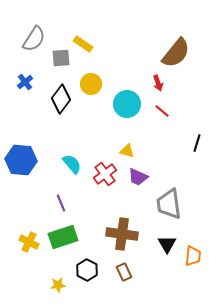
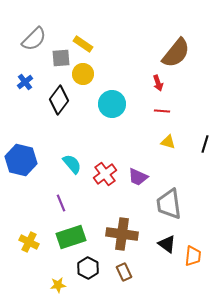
gray semicircle: rotated 12 degrees clockwise
yellow circle: moved 8 px left, 10 px up
black diamond: moved 2 px left, 1 px down
cyan circle: moved 15 px left
red line: rotated 35 degrees counterclockwise
black line: moved 8 px right, 1 px down
yellow triangle: moved 41 px right, 9 px up
blue hexagon: rotated 8 degrees clockwise
green rectangle: moved 8 px right
black triangle: rotated 24 degrees counterclockwise
black hexagon: moved 1 px right, 2 px up
